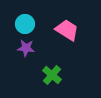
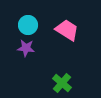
cyan circle: moved 3 px right, 1 px down
green cross: moved 10 px right, 8 px down
